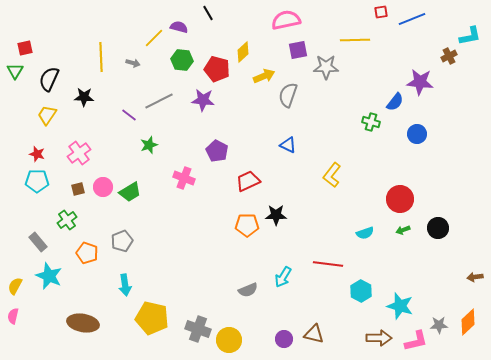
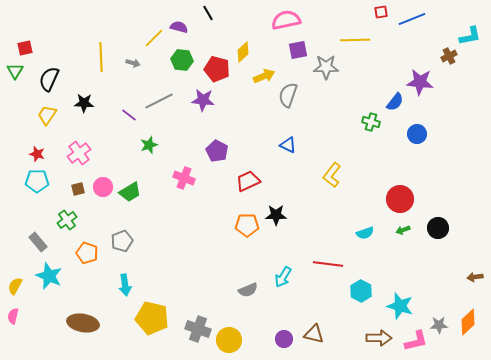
black star at (84, 97): moved 6 px down
